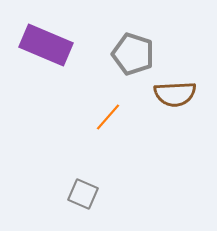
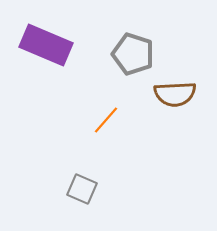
orange line: moved 2 px left, 3 px down
gray square: moved 1 px left, 5 px up
